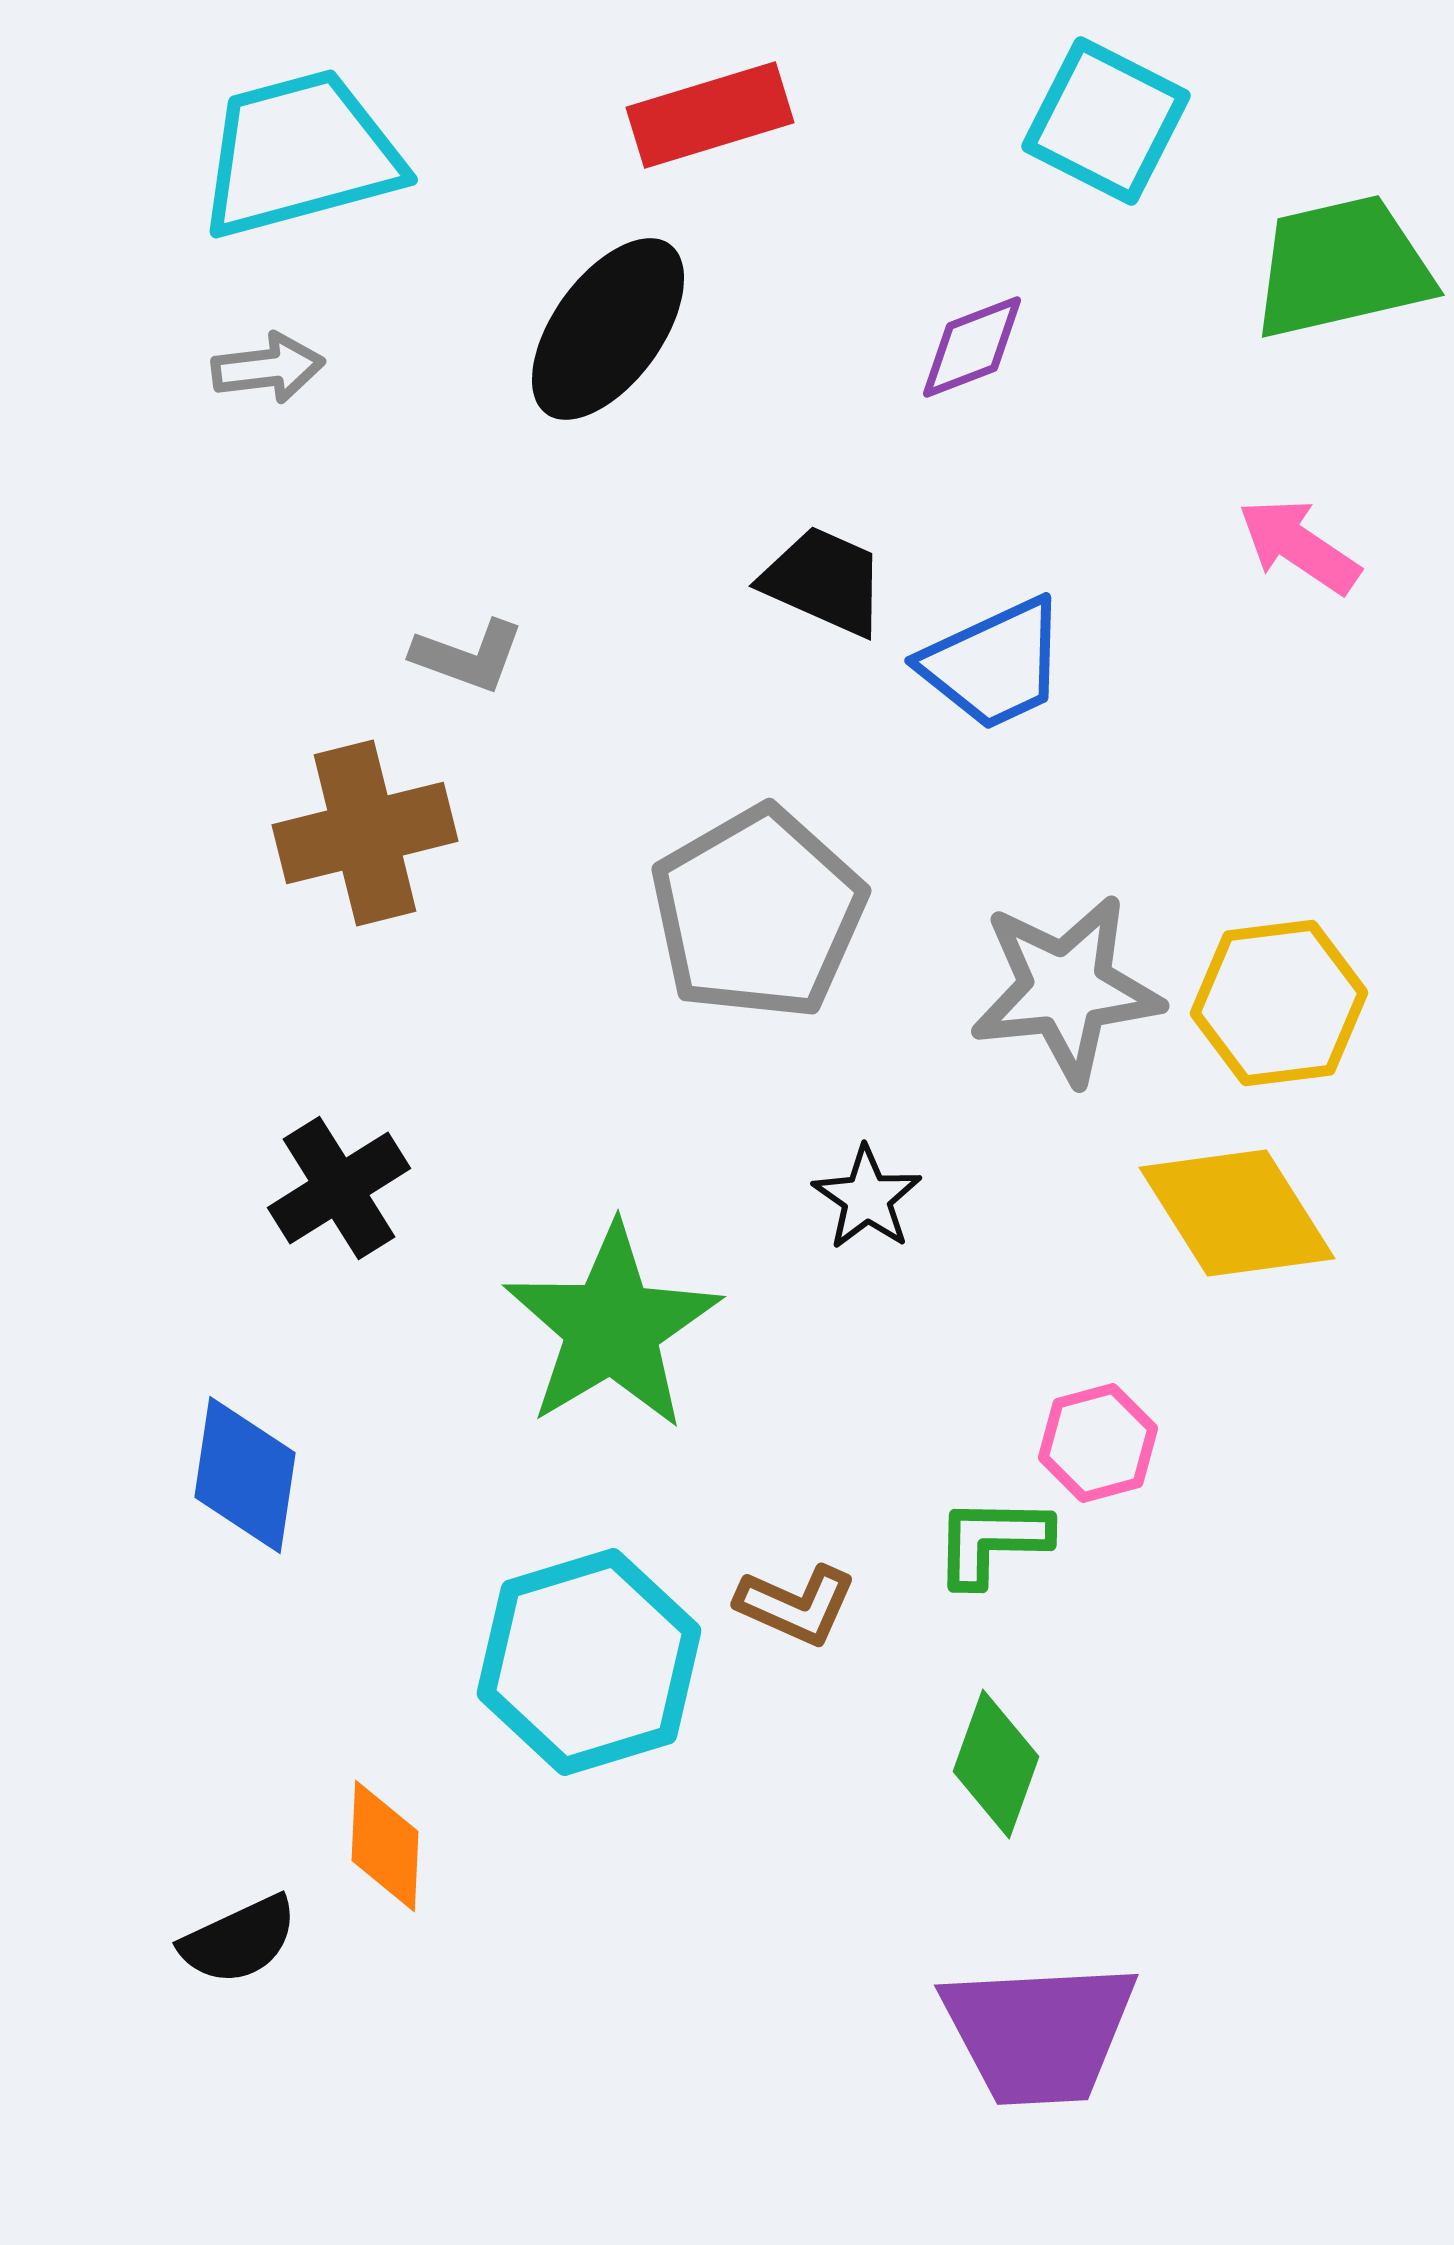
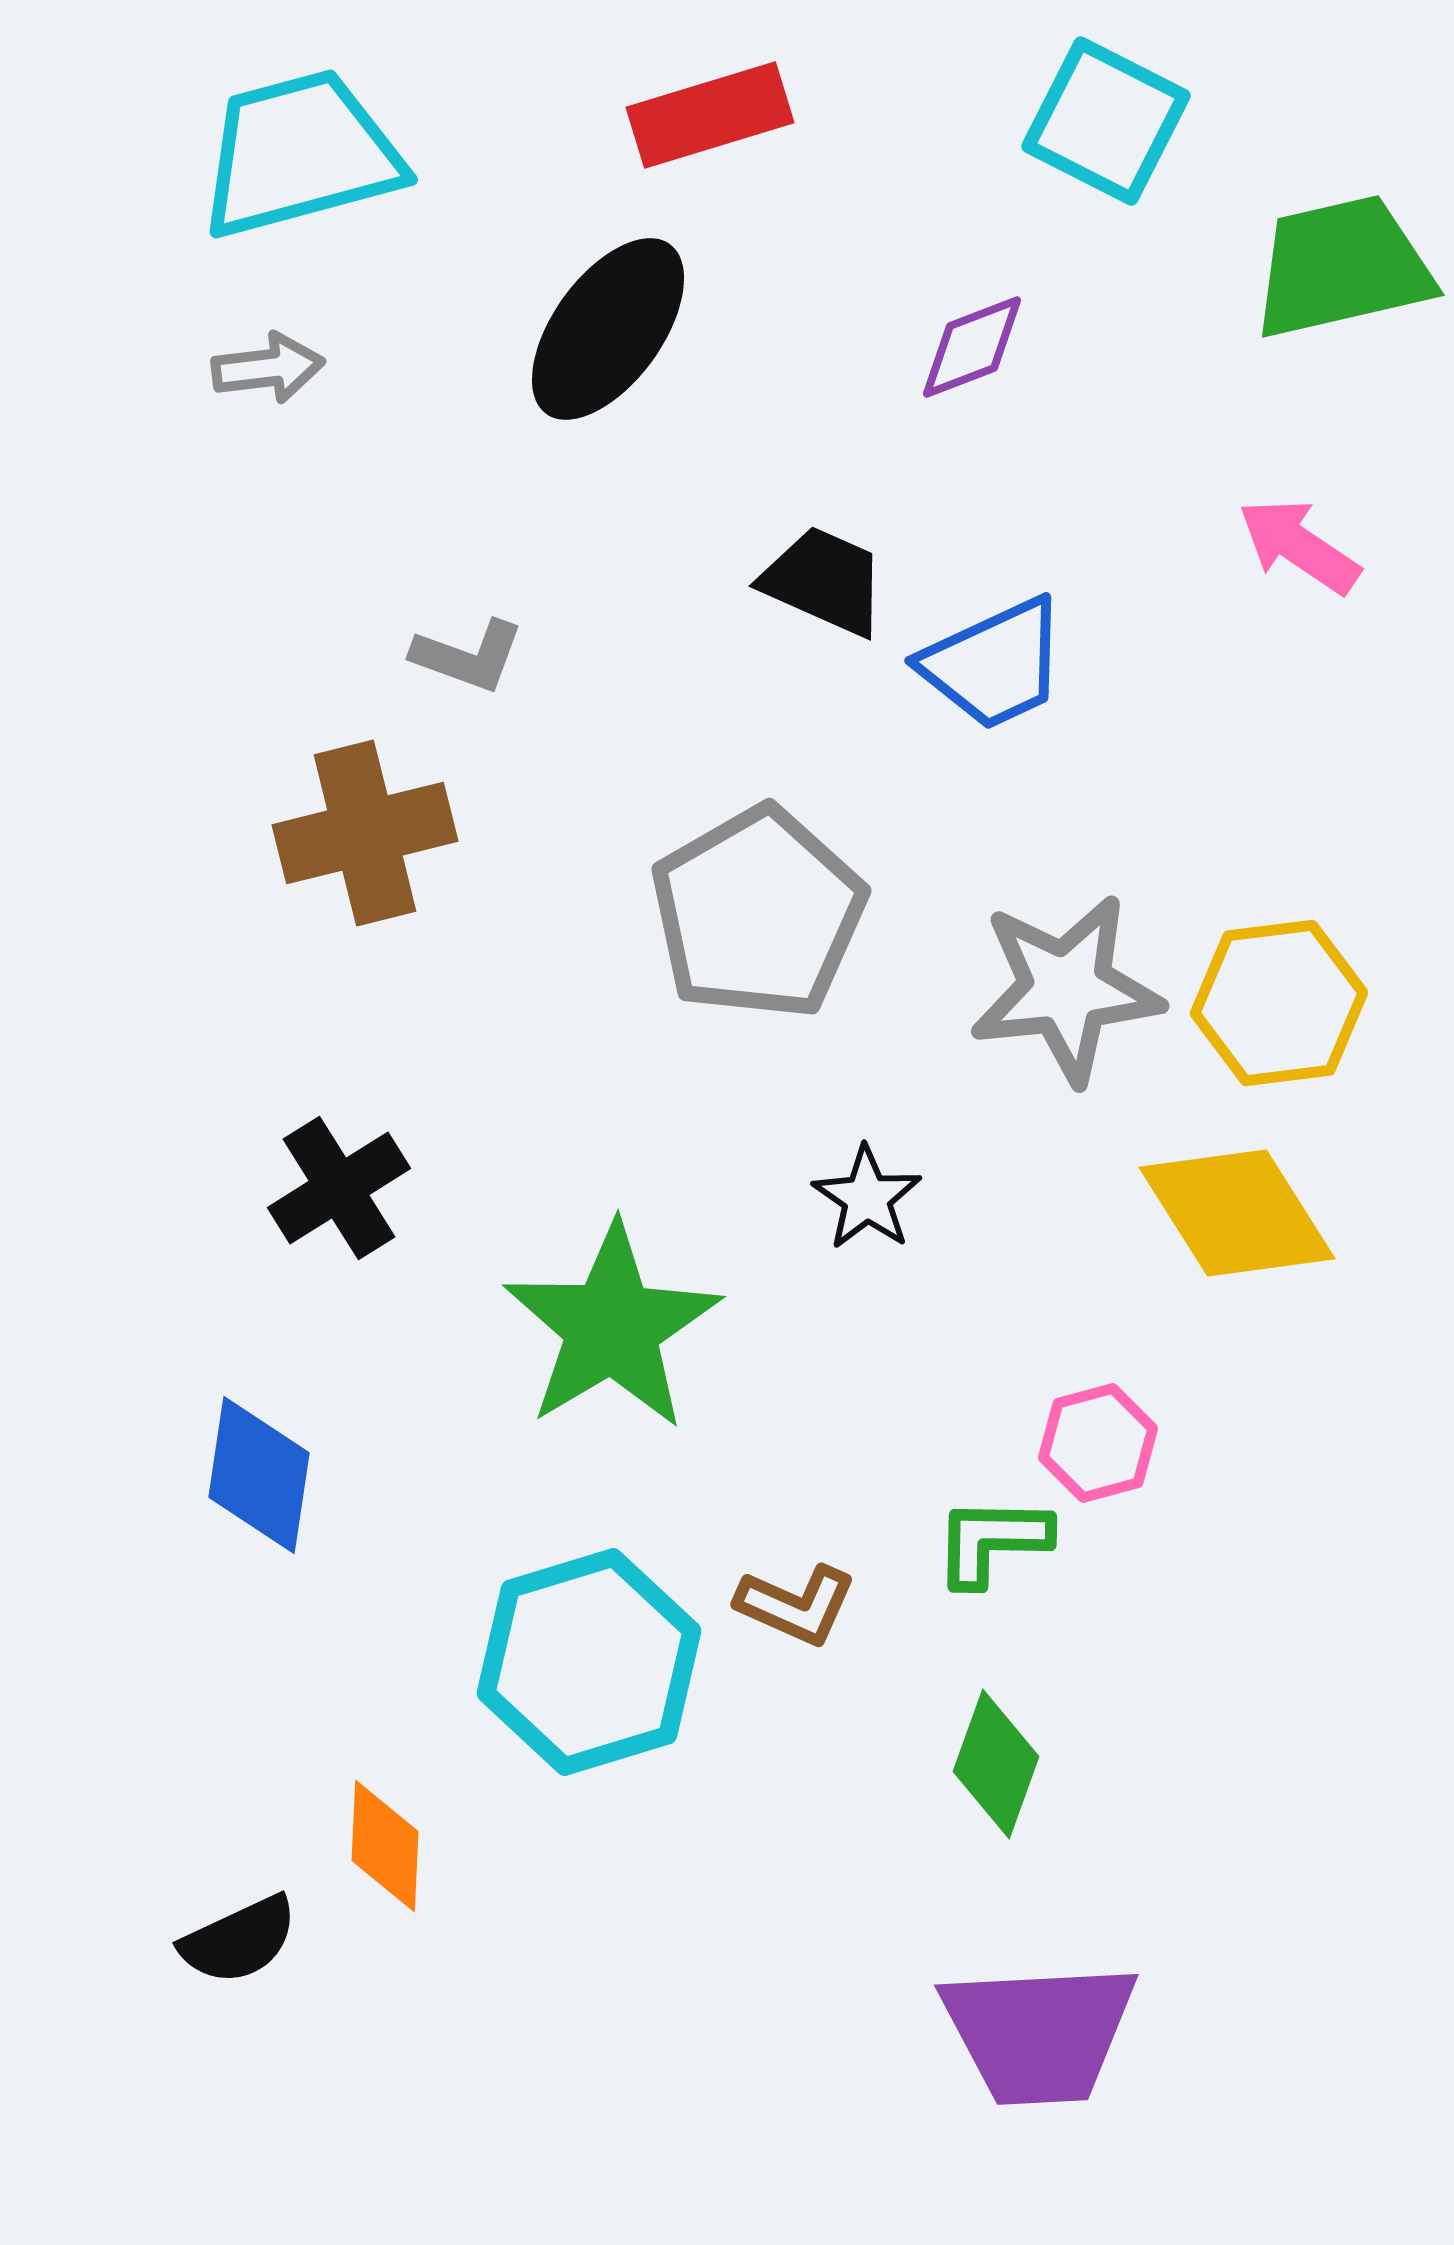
blue diamond: moved 14 px right
